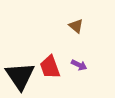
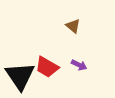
brown triangle: moved 3 px left
red trapezoid: moved 3 px left; rotated 40 degrees counterclockwise
